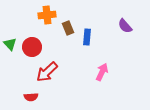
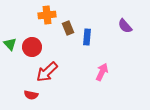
red semicircle: moved 2 px up; rotated 16 degrees clockwise
